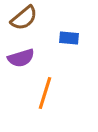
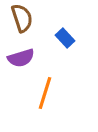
brown semicircle: moved 2 px left; rotated 68 degrees counterclockwise
blue rectangle: moved 4 px left; rotated 42 degrees clockwise
